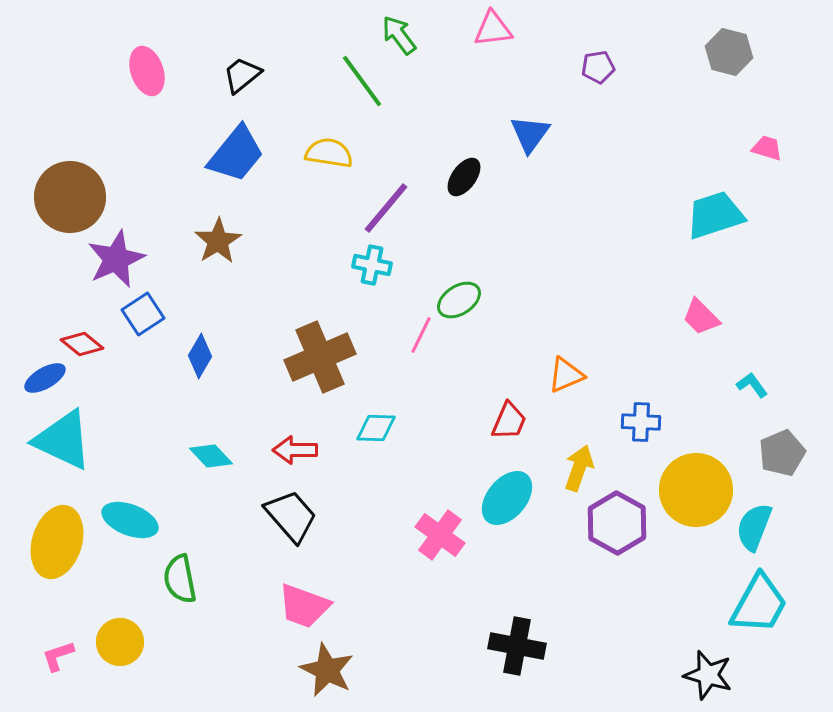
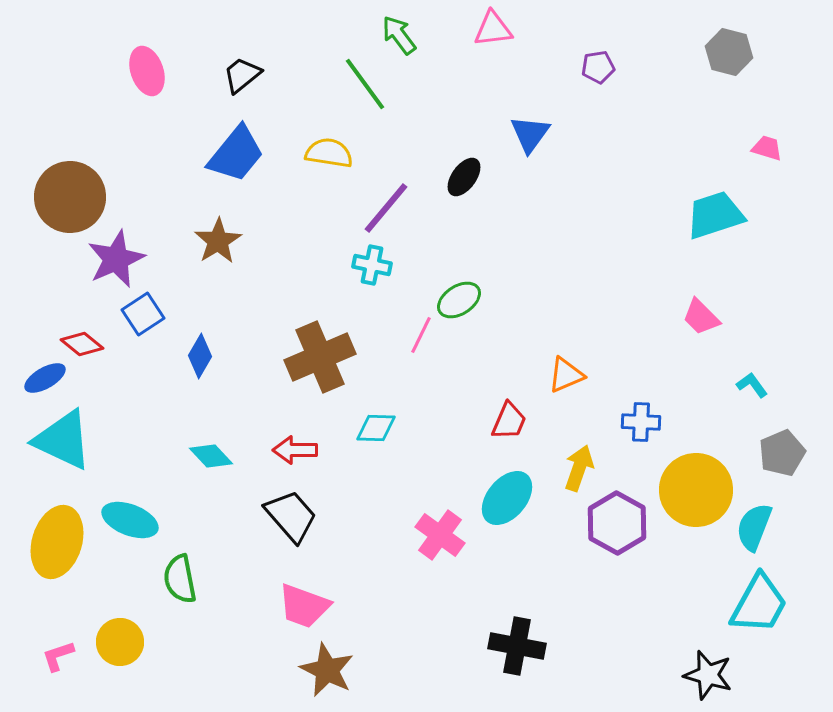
green line at (362, 81): moved 3 px right, 3 px down
